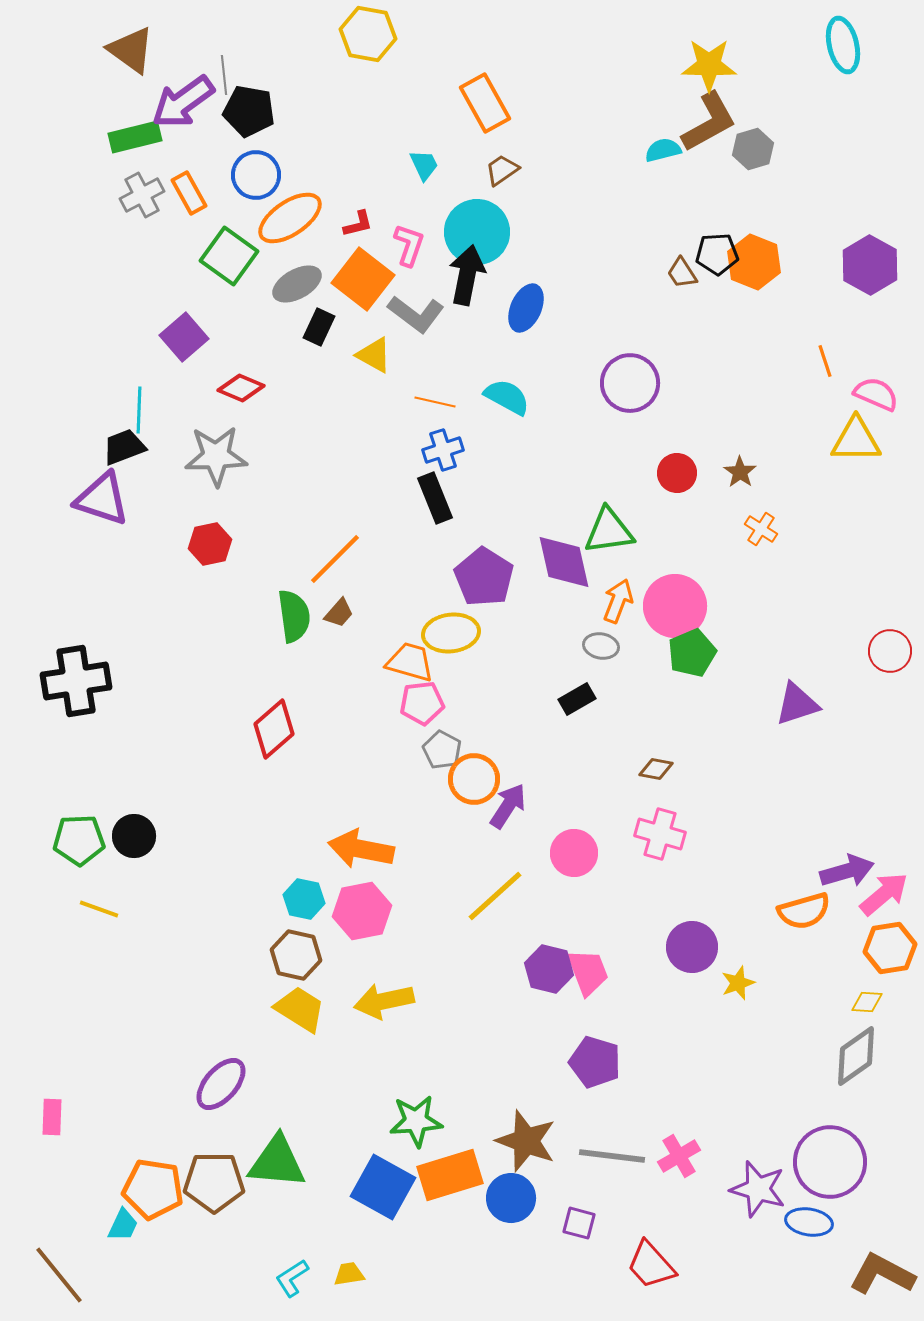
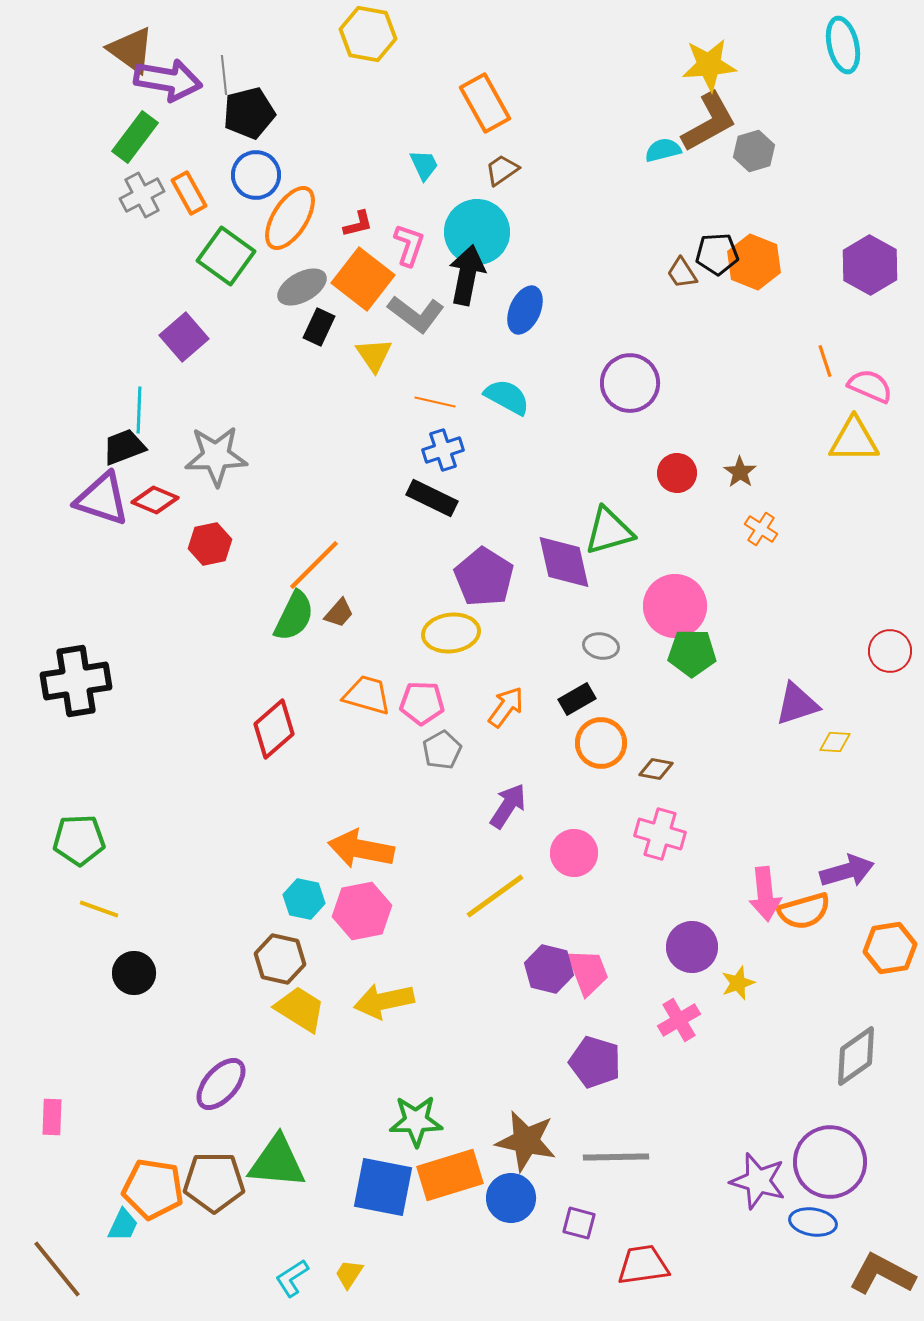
yellow star at (709, 65): rotated 6 degrees counterclockwise
purple arrow at (183, 102): moved 15 px left, 22 px up; rotated 134 degrees counterclockwise
black pentagon at (249, 111): moved 2 px down; rotated 24 degrees counterclockwise
green rectangle at (135, 137): rotated 39 degrees counterclockwise
gray hexagon at (753, 149): moved 1 px right, 2 px down
orange ellipse at (290, 218): rotated 24 degrees counterclockwise
green square at (229, 256): moved 3 px left
gray ellipse at (297, 284): moved 5 px right, 3 px down
blue ellipse at (526, 308): moved 1 px left, 2 px down
yellow triangle at (374, 355): rotated 27 degrees clockwise
red diamond at (241, 388): moved 86 px left, 112 px down
pink semicircle at (876, 394): moved 6 px left, 8 px up
yellow triangle at (856, 440): moved 2 px left
black rectangle at (435, 498): moved 3 px left; rotated 42 degrees counterclockwise
green triangle at (609, 531): rotated 8 degrees counterclockwise
orange line at (335, 559): moved 21 px left, 6 px down
orange arrow at (618, 601): moved 112 px left, 106 px down; rotated 15 degrees clockwise
green semicircle at (294, 616): rotated 34 degrees clockwise
green pentagon at (692, 653): rotated 24 degrees clockwise
orange trapezoid at (410, 662): moved 43 px left, 33 px down
pink pentagon at (422, 703): rotated 9 degrees clockwise
gray pentagon at (442, 750): rotated 15 degrees clockwise
orange circle at (474, 779): moved 127 px right, 36 px up
black circle at (134, 836): moved 137 px down
pink arrow at (884, 894): moved 119 px left; rotated 124 degrees clockwise
yellow line at (495, 896): rotated 6 degrees clockwise
brown hexagon at (296, 955): moved 16 px left, 4 px down
yellow diamond at (867, 1002): moved 32 px left, 260 px up
green star at (416, 1121): rotated 4 degrees clockwise
brown star at (526, 1141): rotated 8 degrees counterclockwise
gray line at (612, 1156): moved 4 px right, 1 px down; rotated 8 degrees counterclockwise
pink cross at (679, 1156): moved 136 px up
blue square at (383, 1187): rotated 18 degrees counterclockwise
purple star at (758, 1189): moved 8 px up
blue ellipse at (809, 1222): moved 4 px right
red trapezoid at (651, 1265): moved 8 px left; rotated 124 degrees clockwise
yellow trapezoid at (349, 1274): rotated 48 degrees counterclockwise
brown line at (59, 1275): moved 2 px left, 6 px up
